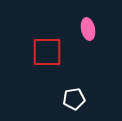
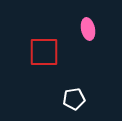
red square: moved 3 px left
